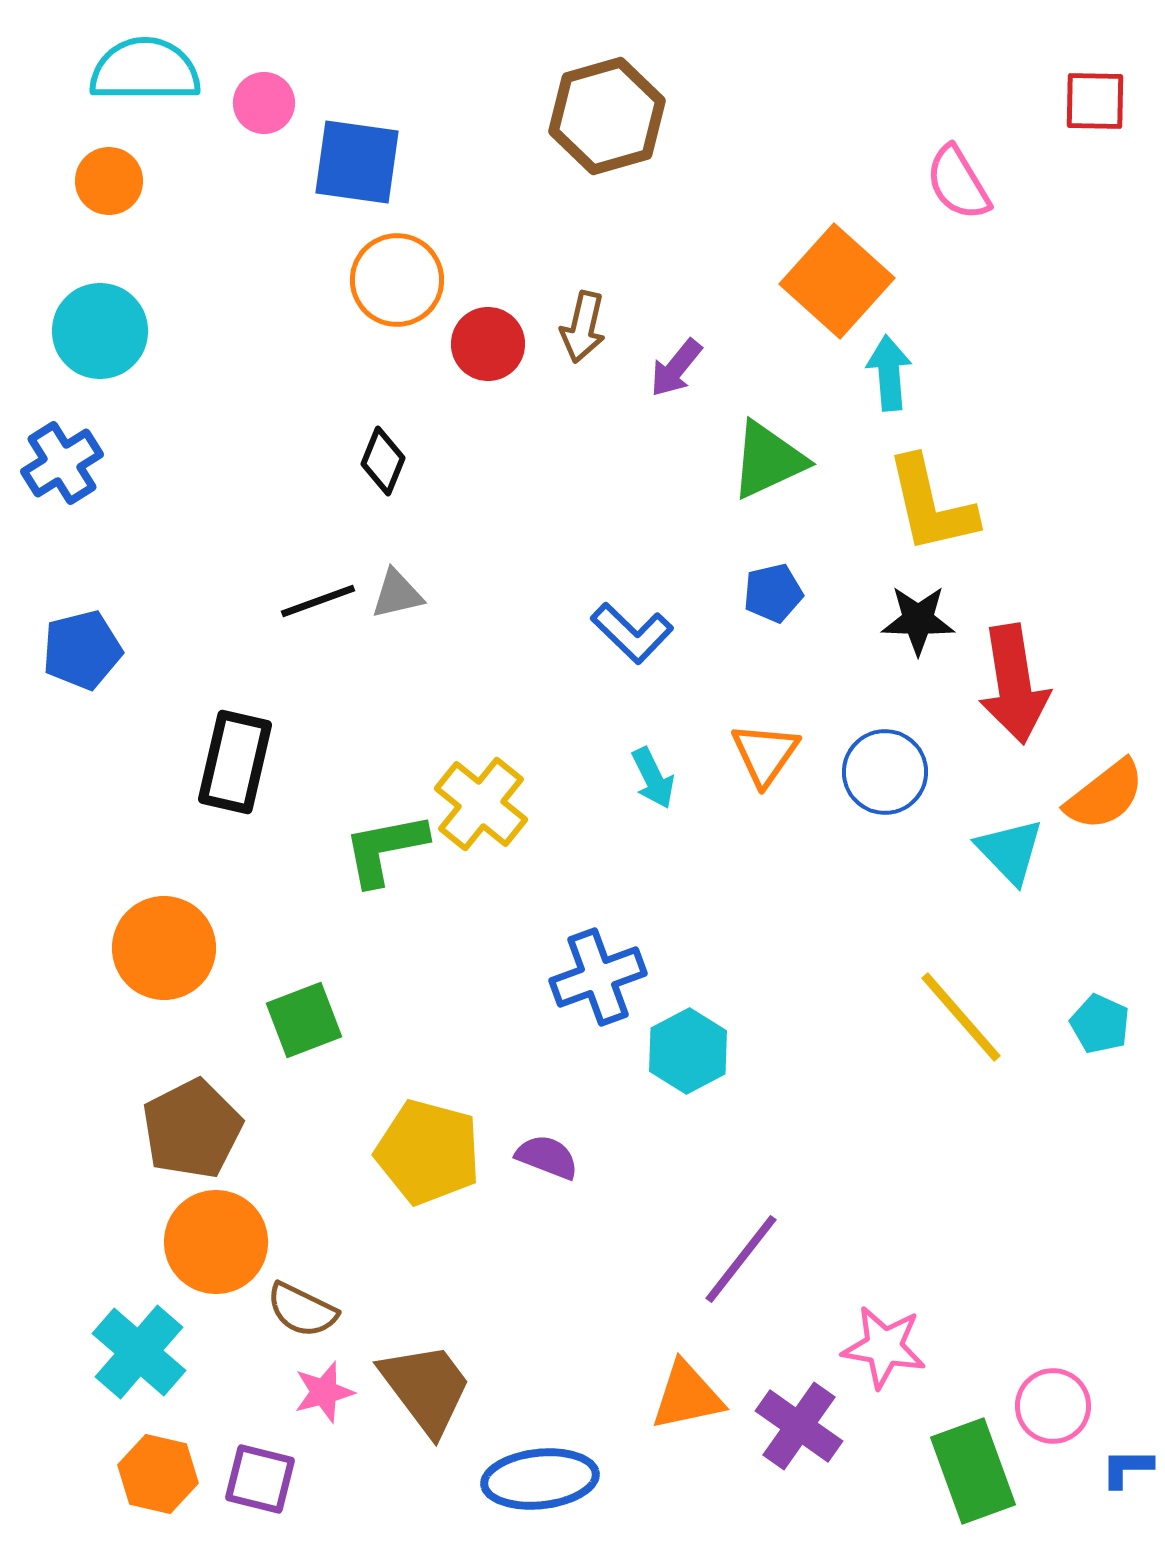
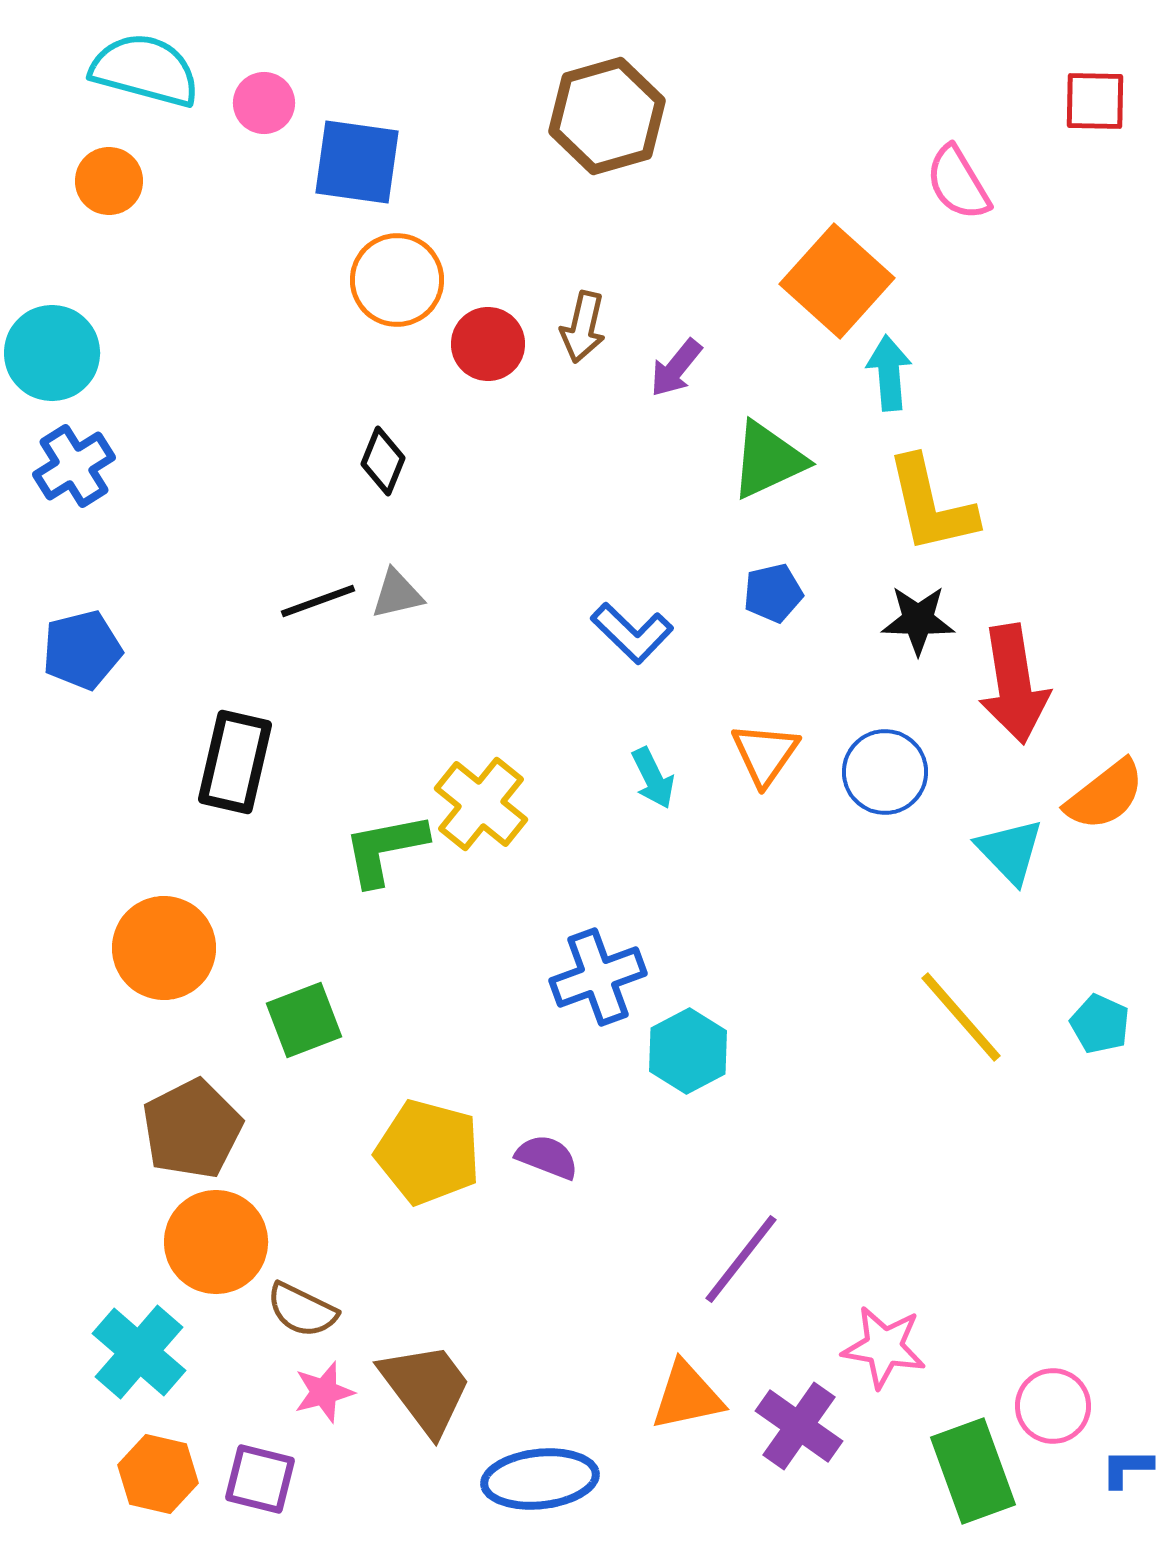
cyan semicircle at (145, 70): rotated 15 degrees clockwise
cyan circle at (100, 331): moved 48 px left, 22 px down
blue cross at (62, 463): moved 12 px right, 3 px down
